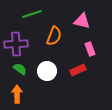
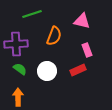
pink rectangle: moved 3 px left, 1 px down
orange arrow: moved 1 px right, 3 px down
